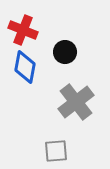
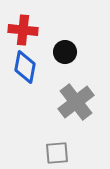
red cross: rotated 16 degrees counterclockwise
gray square: moved 1 px right, 2 px down
